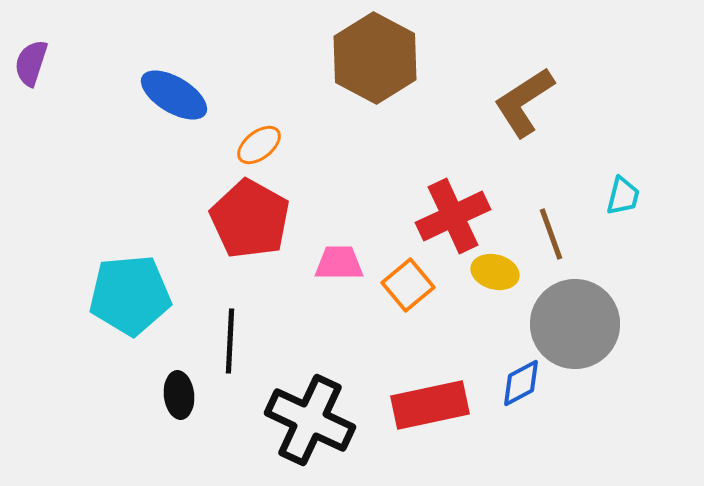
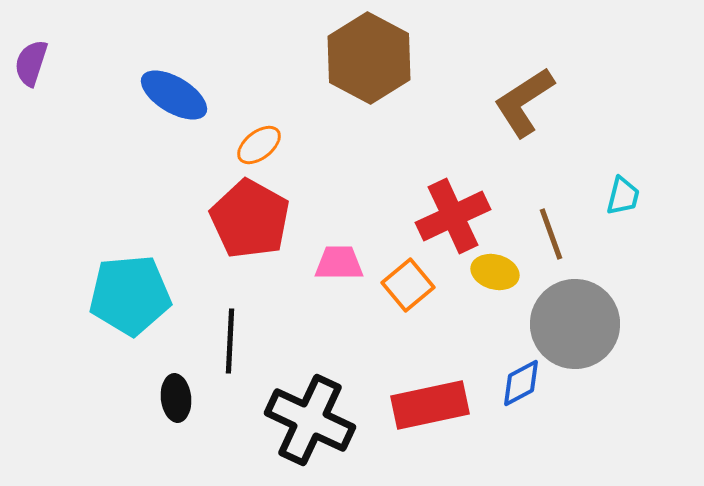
brown hexagon: moved 6 px left
black ellipse: moved 3 px left, 3 px down
